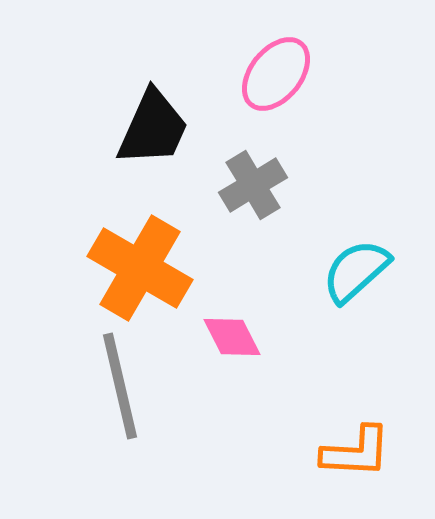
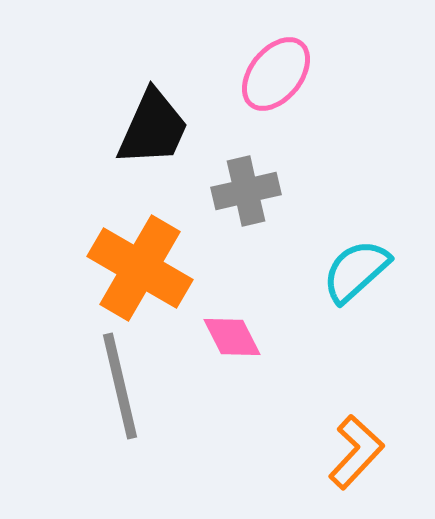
gray cross: moved 7 px left, 6 px down; rotated 18 degrees clockwise
orange L-shape: rotated 50 degrees counterclockwise
